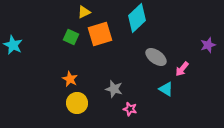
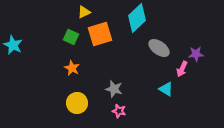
purple star: moved 12 px left, 9 px down; rotated 14 degrees clockwise
gray ellipse: moved 3 px right, 9 px up
pink arrow: rotated 14 degrees counterclockwise
orange star: moved 2 px right, 11 px up
pink star: moved 11 px left, 2 px down
